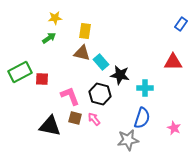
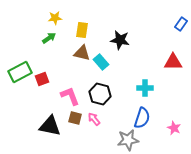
yellow rectangle: moved 3 px left, 1 px up
black star: moved 35 px up
red square: rotated 24 degrees counterclockwise
